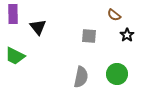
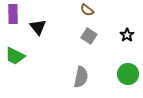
brown semicircle: moved 27 px left, 5 px up
gray square: rotated 28 degrees clockwise
green circle: moved 11 px right
